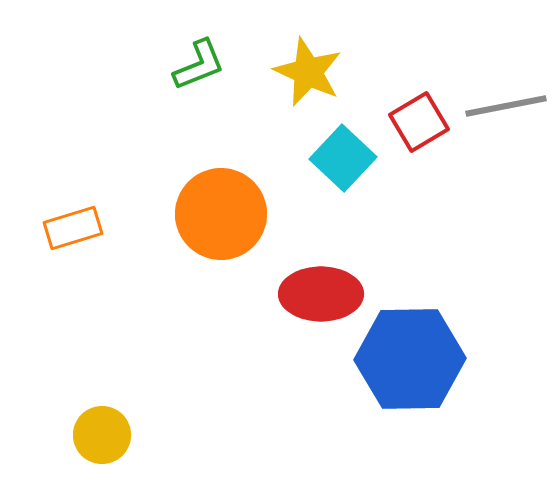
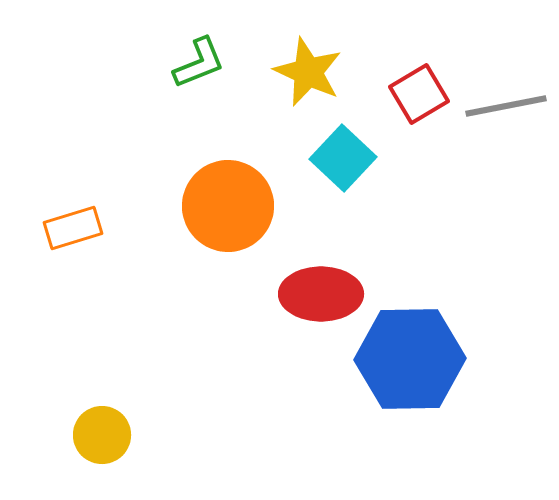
green L-shape: moved 2 px up
red square: moved 28 px up
orange circle: moved 7 px right, 8 px up
